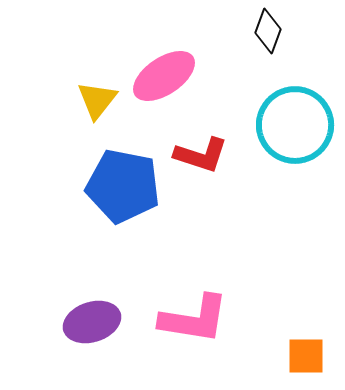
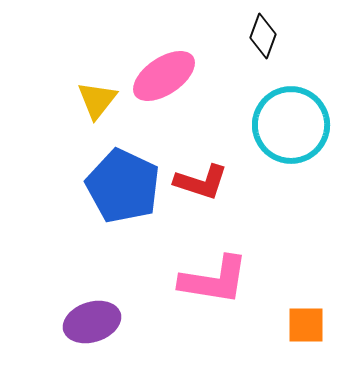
black diamond: moved 5 px left, 5 px down
cyan circle: moved 4 px left
red L-shape: moved 27 px down
blue pentagon: rotated 14 degrees clockwise
pink L-shape: moved 20 px right, 39 px up
orange square: moved 31 px up
